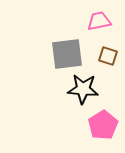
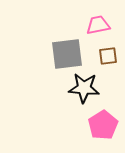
pink trapezoid: moved 1 px left, 4 px down
brown square: rotated 24 degrees counterclockwise
black star: moved 1 px right, 1 px up
